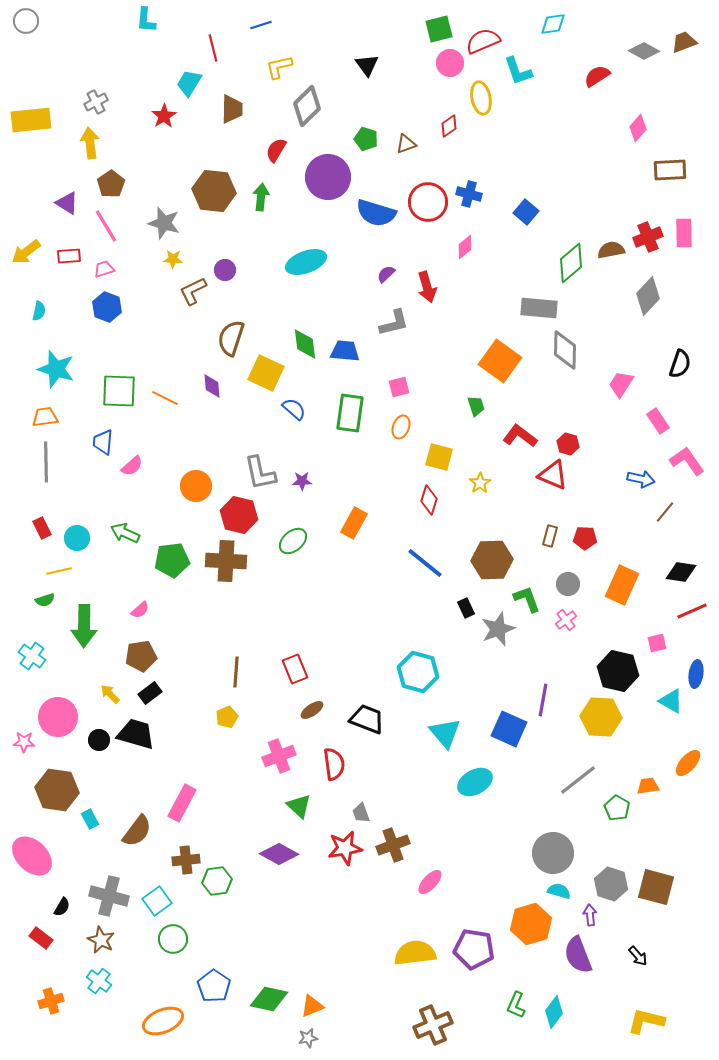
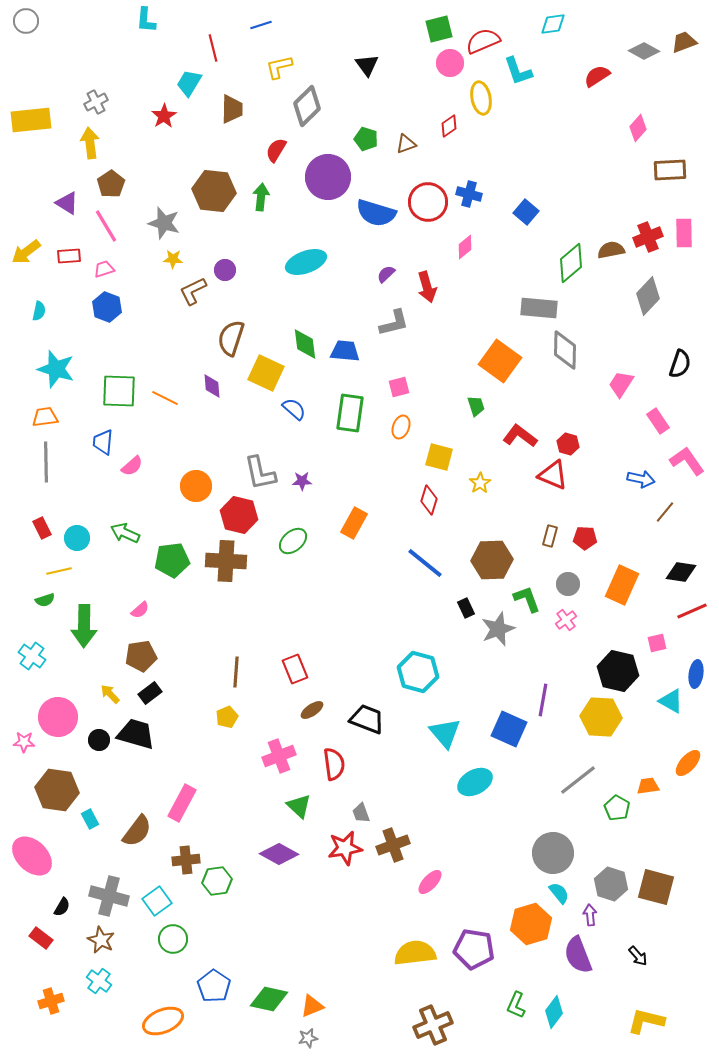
cyan semicircle at (559, 891): moved 2 px down; rotated 35 degrees clockwise
